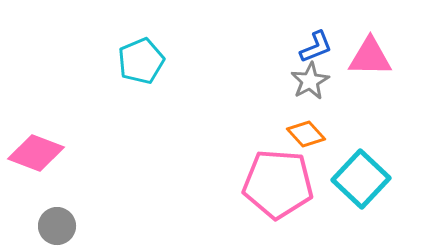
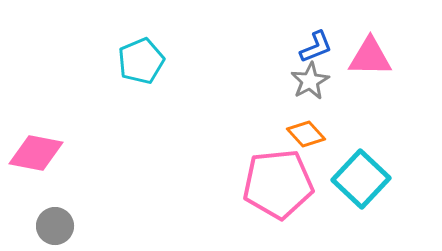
pink diamond: rotated 10 degrees counterclockwise
pink pentagon: rotated 10 degrees counterclockwise
gray circle: moved 2 px left
